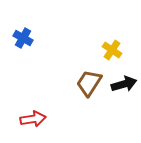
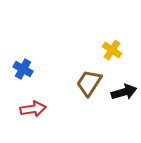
blue cross: moved 31 px down
black arrow: moved 8 px down
red arrow: moved 10 px up
